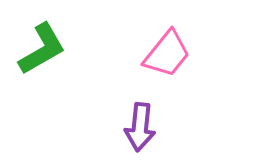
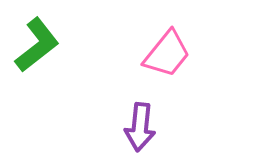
green L-shape: moved 5 px left, 4 px up; rotated 8 degrees counterclockwise
